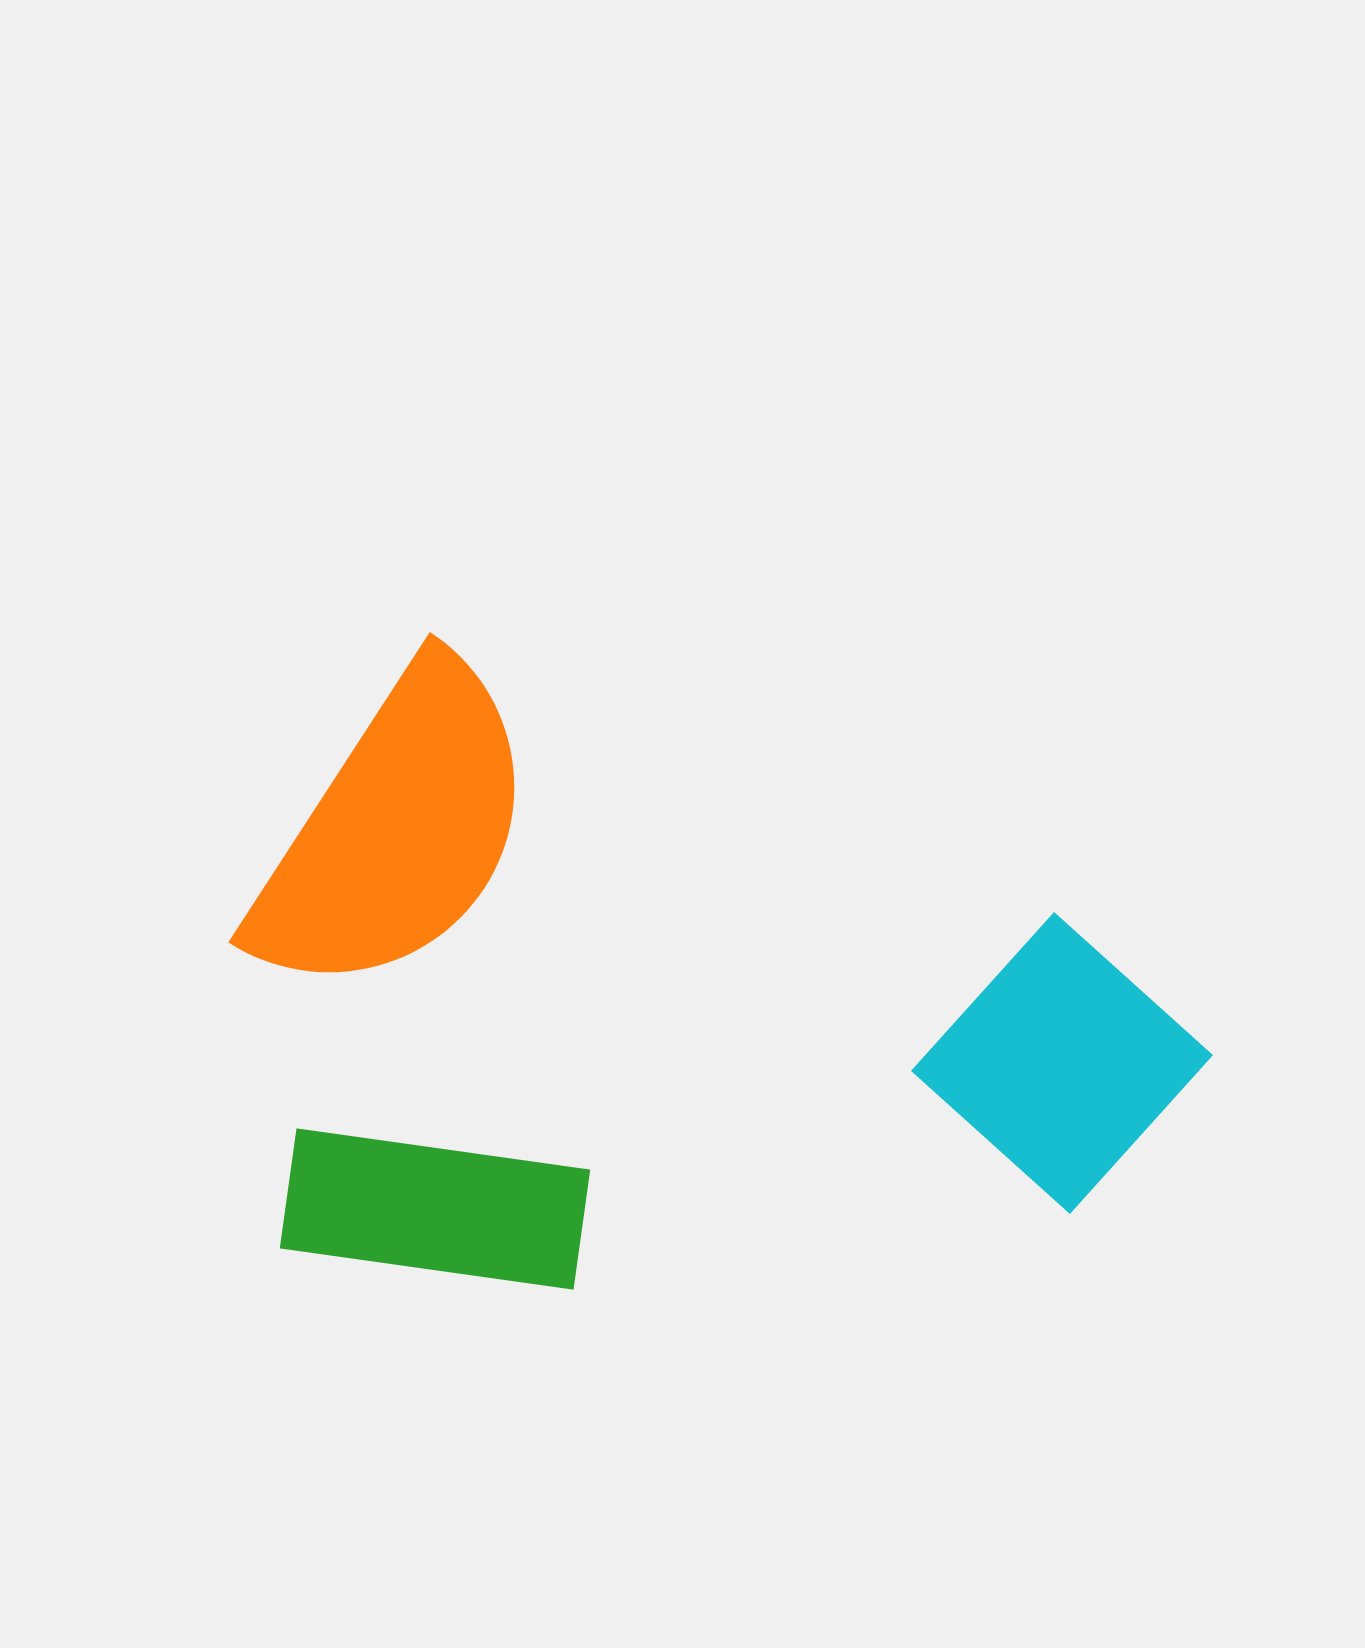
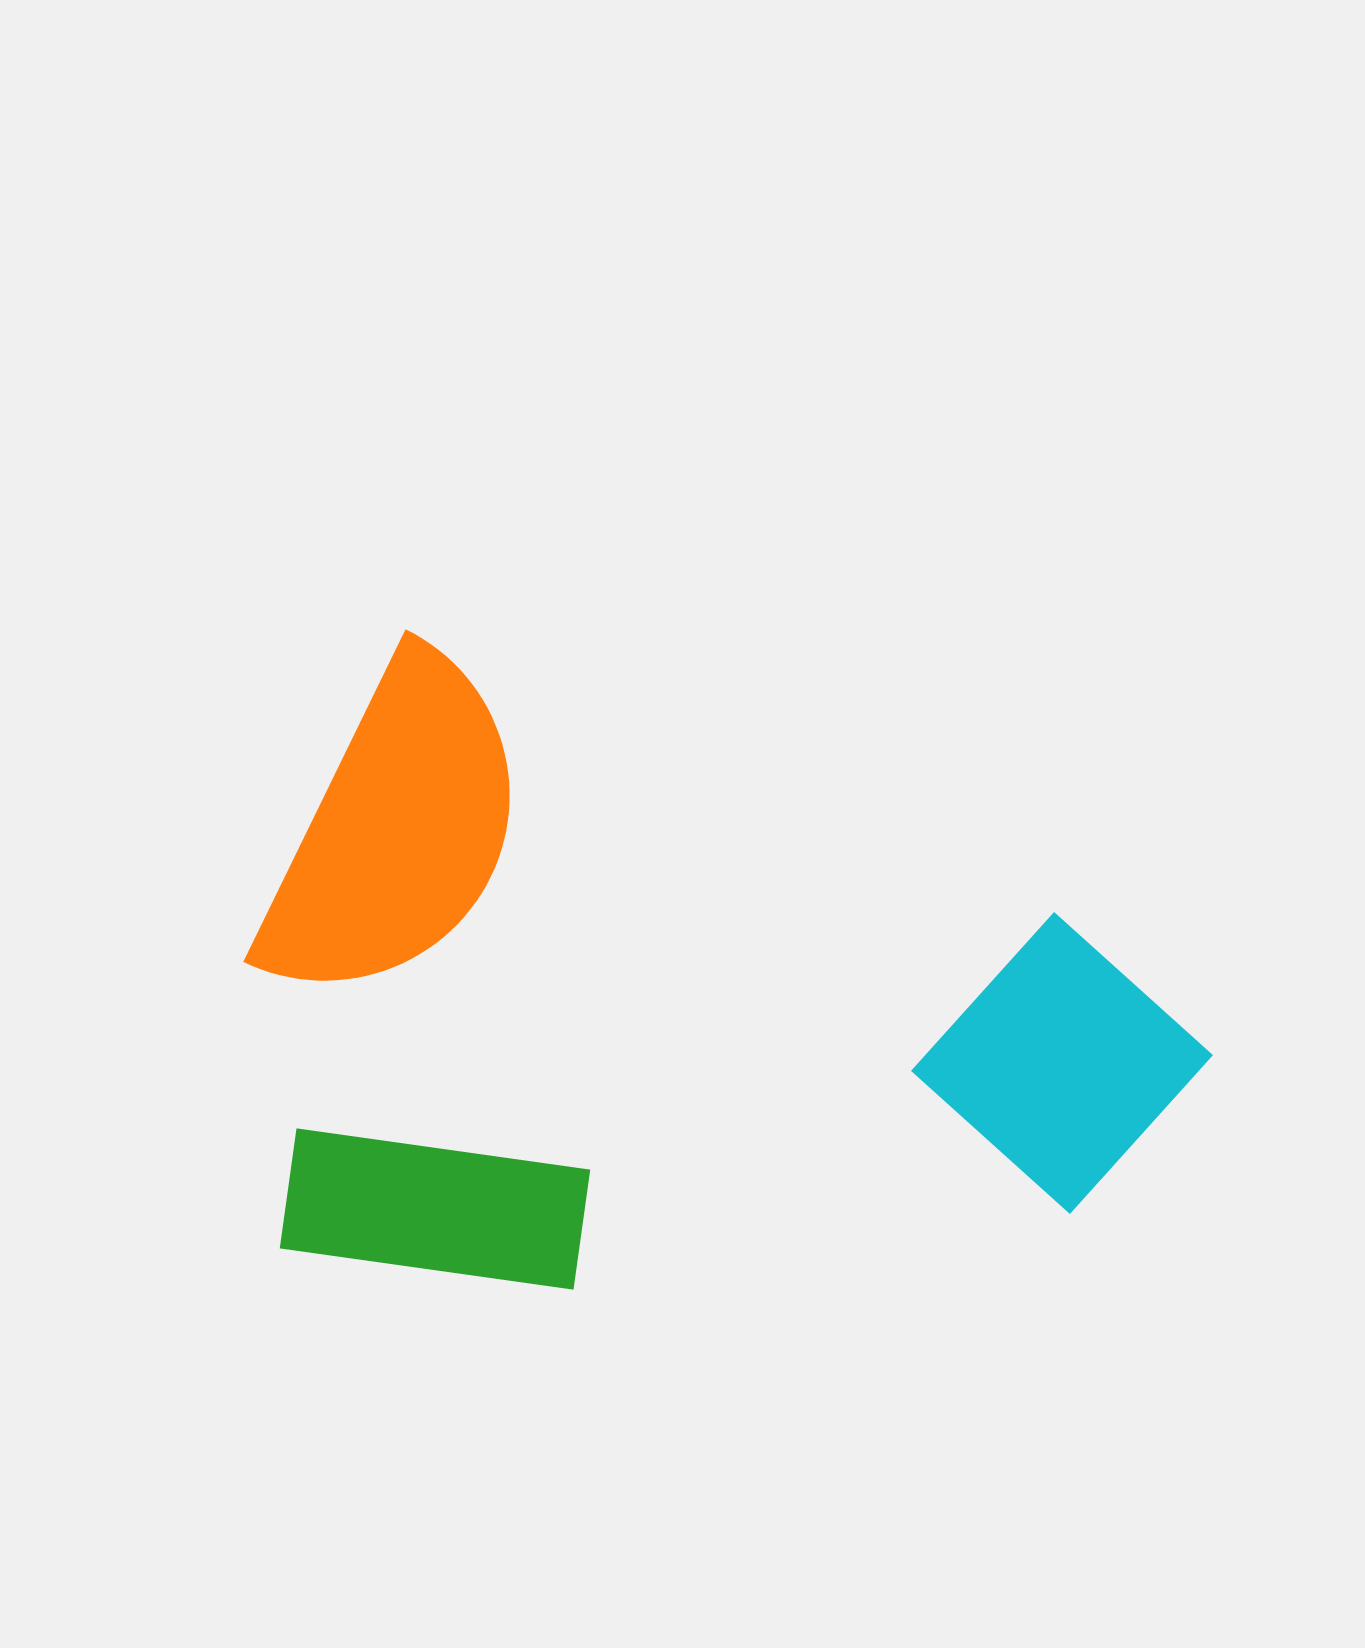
orange semicircle: rotated 7 degrees counterclockwise
